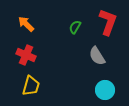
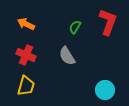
orange arrow: rotated 18 degrees counterclockwise
gray semicircle: moved 30 px left
yellow trapezoid: moved 5 px left
